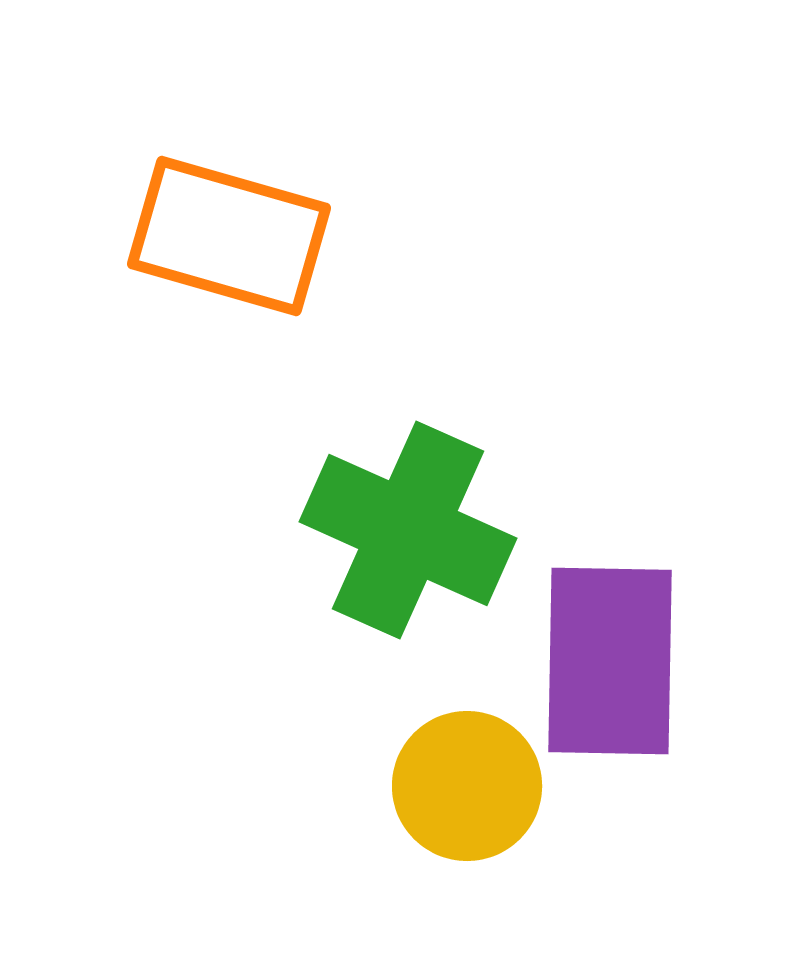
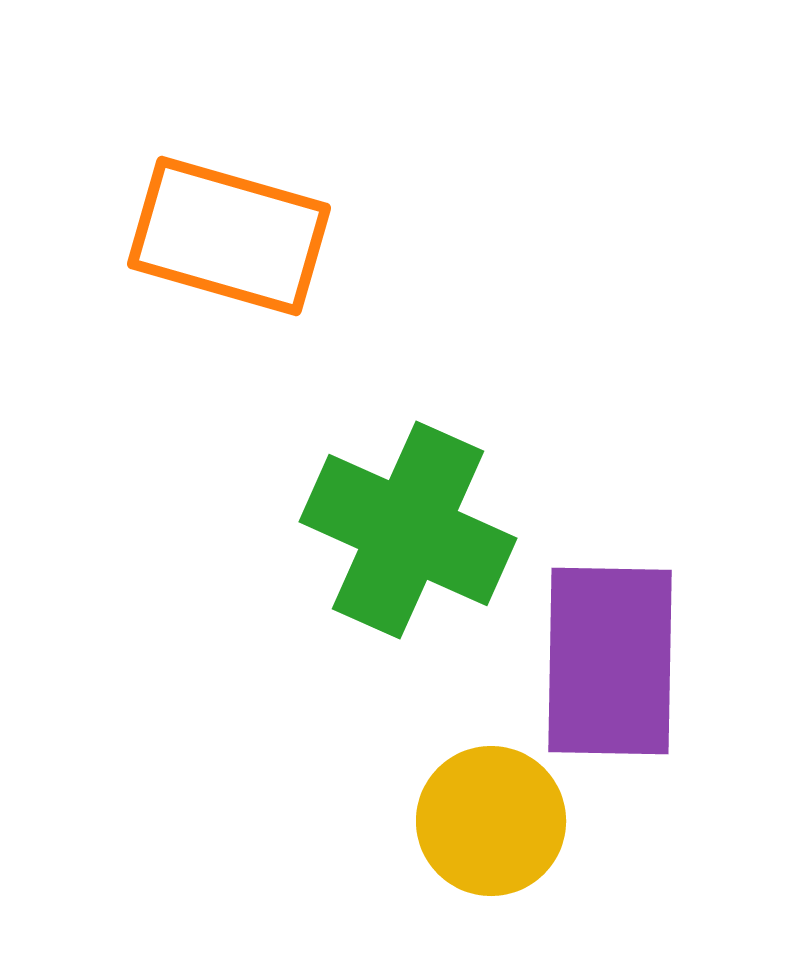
yellow circle: moved 24 px right, 35 px down
